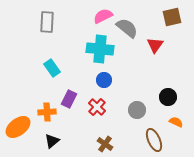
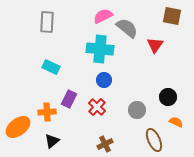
brown square: moved 1 px up; rotated 24 degrees clockwise
cyan rectangle: moved 1 px left, 1 px up; rotated 30 degrees counterclockwise
brown cross: rotated 28 degrees clockwise
